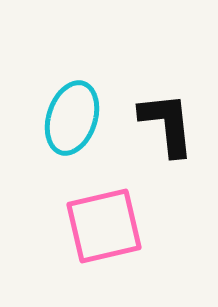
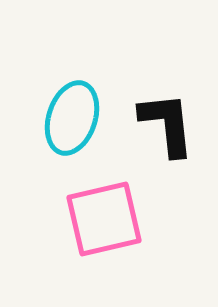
pink square: moved 7 px up
